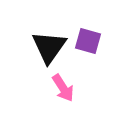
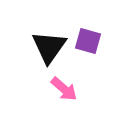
pink arrow: moved 1 px right, 1 px down; rotated 16 degrees counterclockwise
